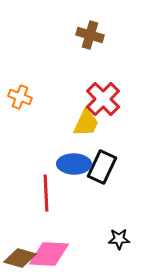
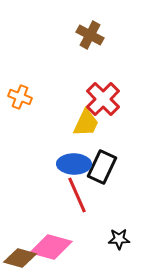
brown cross: rotated 12 degrees clockwise
red line: moved 31 px right, 2 px down; rotated 21 degrees counterclockwise
pink diamond: moved 2 px right, 7 px up; rotated 12 degrees clockwise
